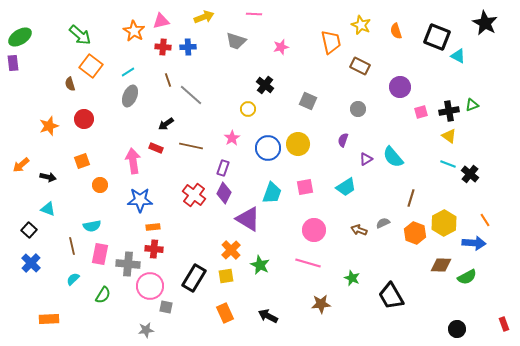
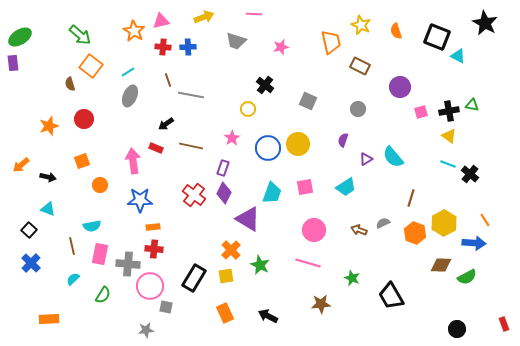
gray line at (191, 95): rotated 30 degrees counterclockwise
green triangle at (472, 105): rotated 32 degrees clockwise
